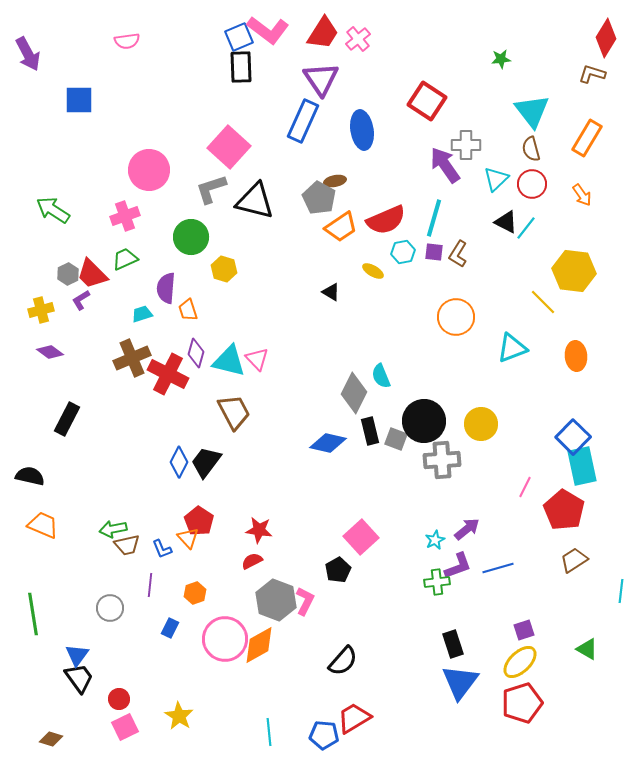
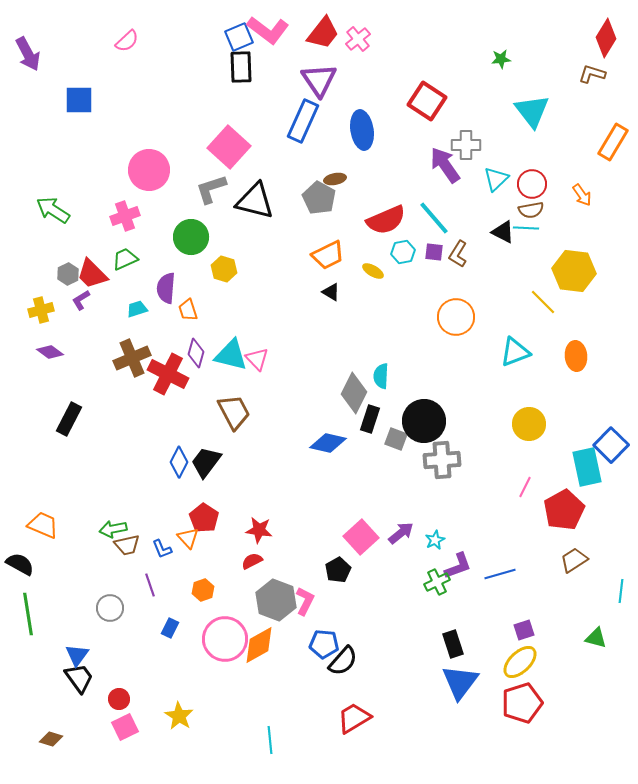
red trapezoid at (323, 33): rotated 6 degrees clockwise
pink semicircle at (127, 41): rotated 35 degrees counterclockwise
purple triangle at (321, 79): moved 2 px left, 1 px down
orange rectangle at (587, 138): moved 26 px right, 4 px down
brown semicircle at (531, 149): moved 61 px down; rotated 85 degrees counterclockwise
brown ellipse at (335, 181): moved 2 px up
cyan line at (434, 218): rotated 57 degrees counterclockwise
black triangle at (506, 222): moved 3 px left, 10 px down
orange trapezoid at (341, 227): moved 13 px left, 28 px down; rotated 8 degrees clockwise
cyan line at (526, 228): rotated 55 degrees clockwise
cyan trapezoid at (142, 314): moved 5 px left, 5 px up
cyan triangle at (512, 348): moved 3 px right, 4 px down
cyan triangle at (229, 361): moved 2 px right, 6 px up
cyan semicircle at (381, 376): rotated 25 degrees clockwise
black rectangle at (67, 419): moved 2 px right
yellow circle at (481, 424): moved 48 px right
black rectangle at (370, 431): moved 12 px up; rotated 32 degrees clockwise
blue square at (573, 437): moved 38 px right, 8 px down
cyan rectangle at (582, 466): moved 5 px right, 1 px down
black semicircle at (30, 476): moved 10 px left, 88 px down; rotated 16 degrees clockwise
red pentagon at (564, 510): rotated 12 degrees clockwise
red pentagon at (199, 521): moved 5 px right, 3 px up
purple arrow at (467, 529): moved 66 px left, 4 px down
blue line at (498, 568): moved 2 px right, 6 px down
green cross at (437, 582): rotated 20 degrees counterclockwise
purple line at (150, 585): rotated 25 degrees counterclockwise
orange hexagon at (195, 593): moved 8 px right, 3 px up
green line at (33, 614): moved 5 px left
green triangle at (587, 649): moved 9 px right, 11 px up; rotated 15 degrees counterclockwise
cyan line at (269, 732): moved 1 px right, 8 px down
blue pentagon at (324, 735): moved 91 px up
